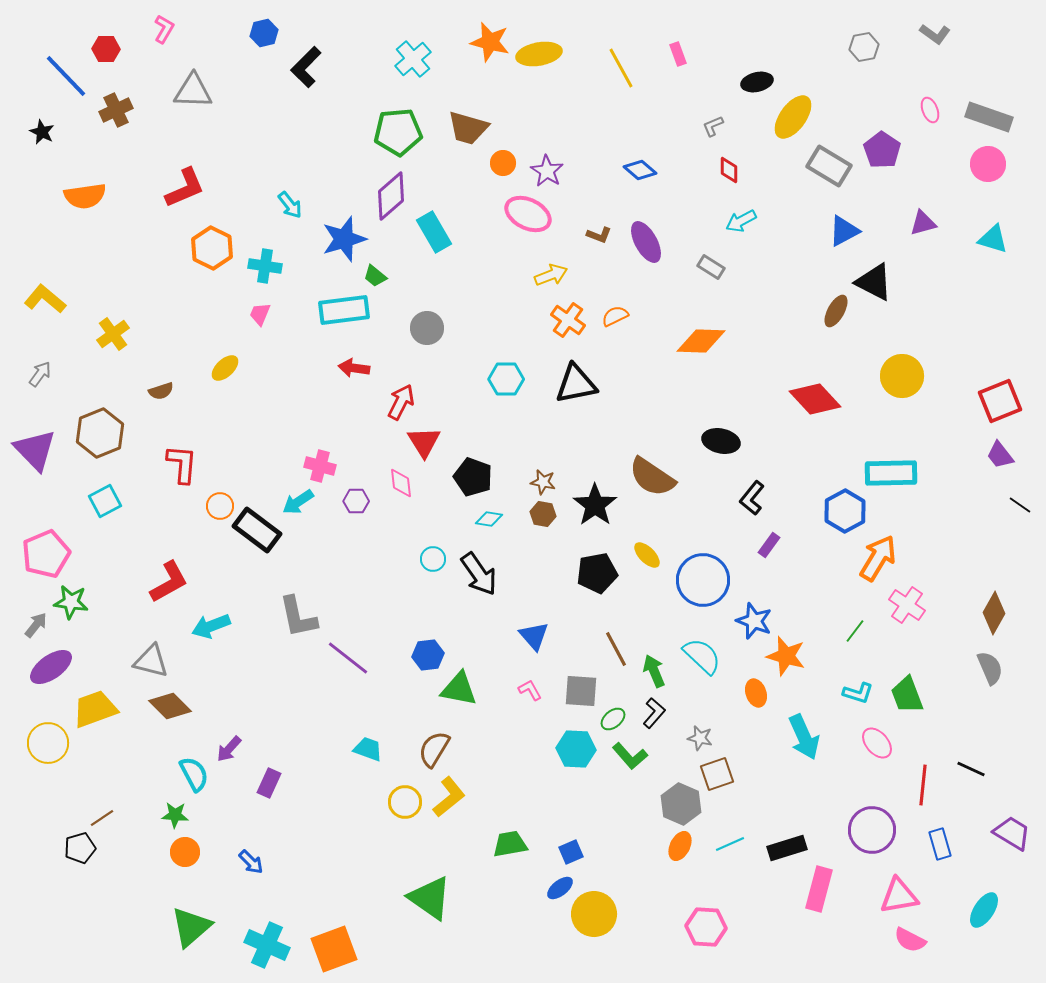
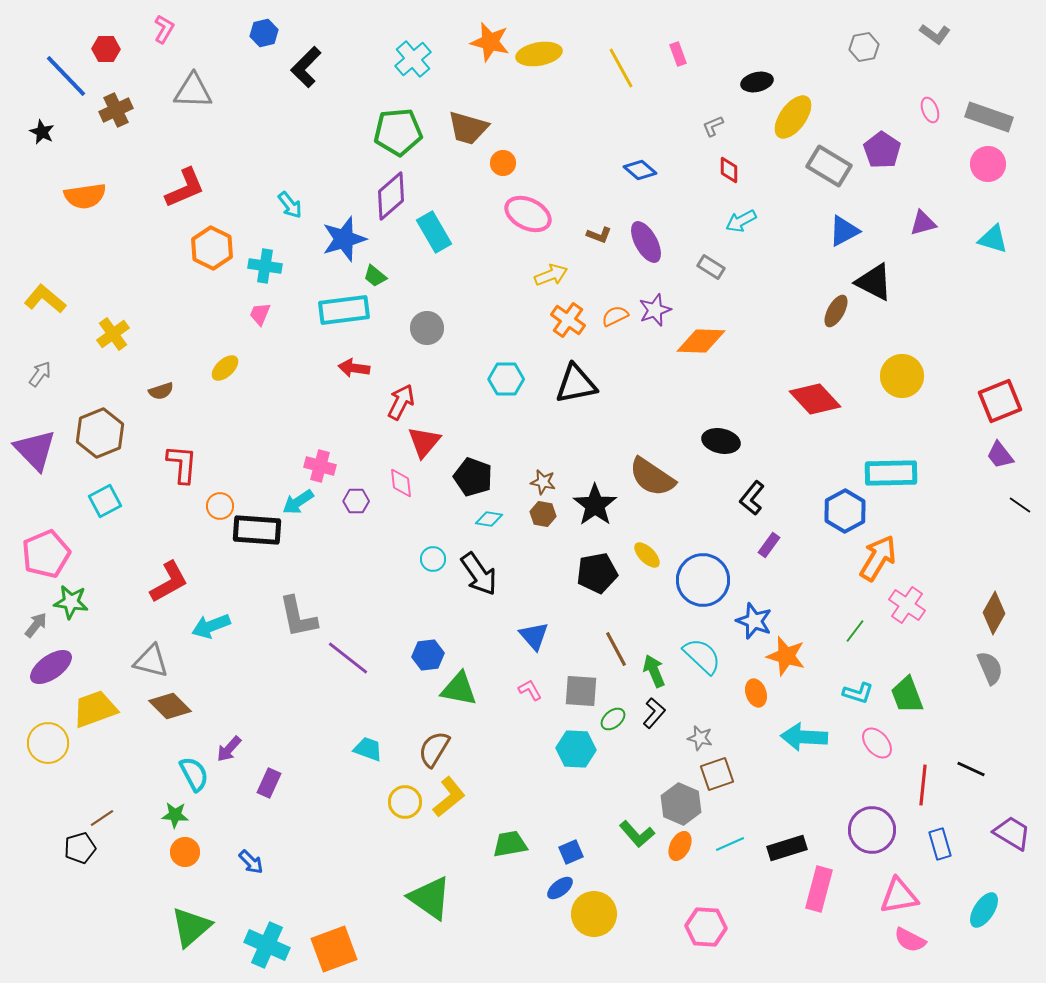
purple star at (547, 171): moved 108 px right, 139 px down; rotated 20 degrees clockwise
red triangle at (424, 442): rotated 12 degrees clockwise
black rectangle at (257, 530): rotated 33 degrees counterclockwise
cyan arrow at (804, 737): rotated 117 degrees clockwise
green L-shape at (630, 756): moved 7 px right, 78 px down
